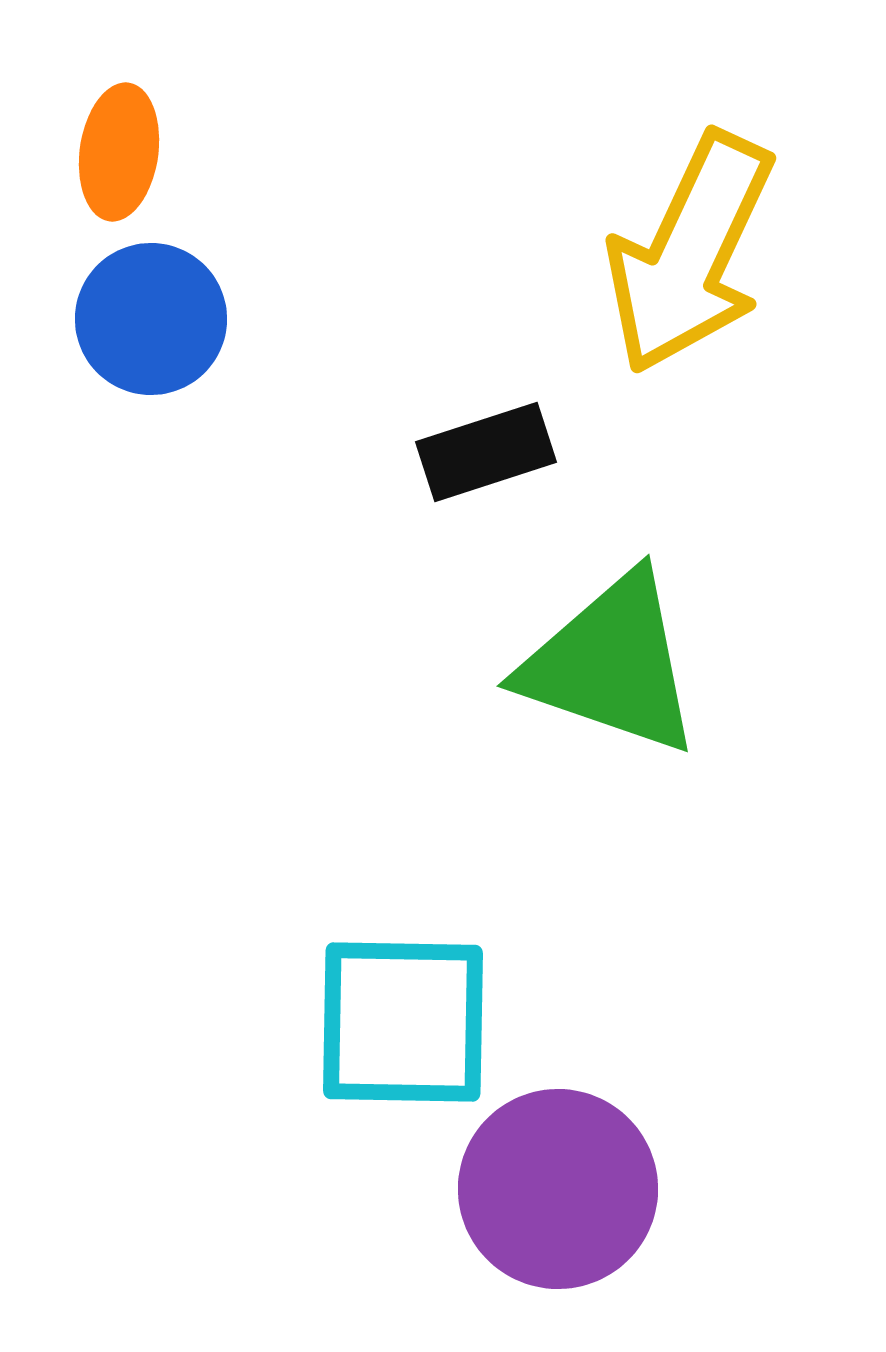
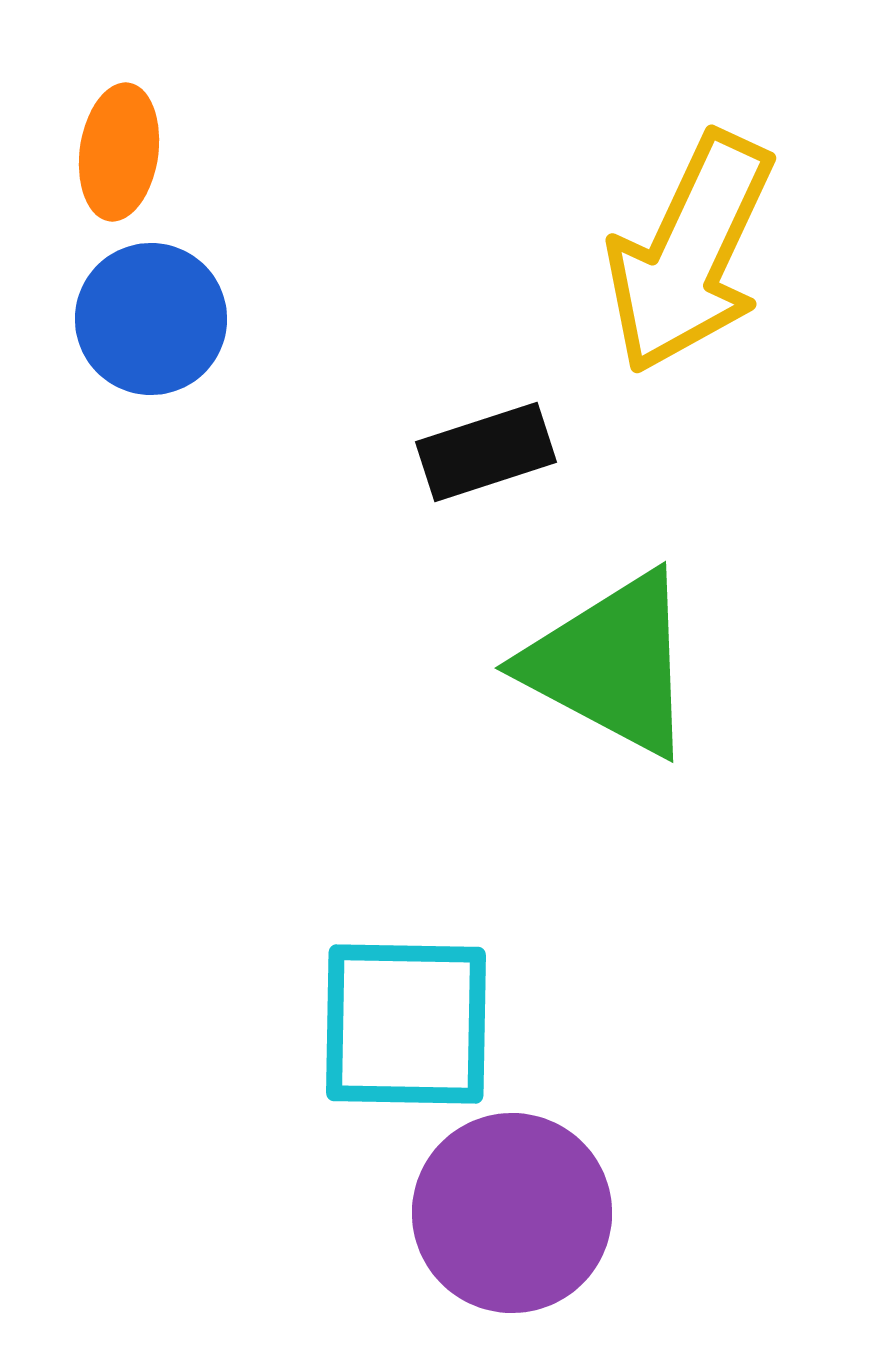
green triangle: rotated 9 degrees clockwise
cyan square: moved 3 px right, 2 px down
purple circle: moved 46 px left, 24 px down
